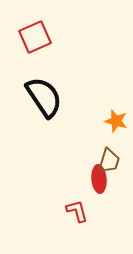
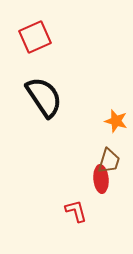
red ellipse: moved 2 px right
red L-shape: moved 1 px left
